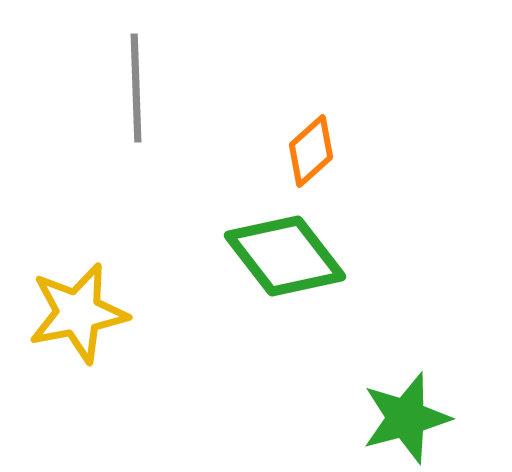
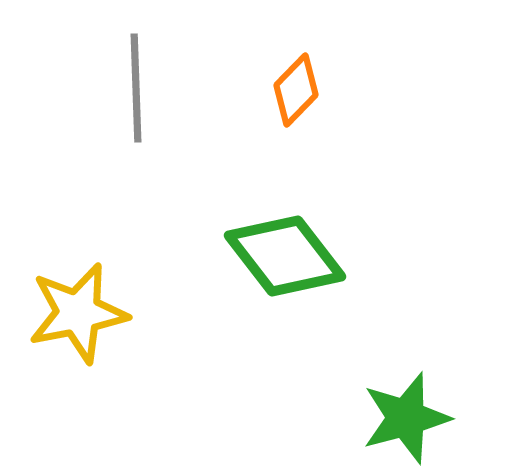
orange diamond: moved 15 px left, 61 px up; rotated 4 degrees counterclockwise
